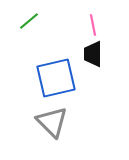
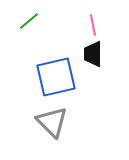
blue square: moved 1 px up
